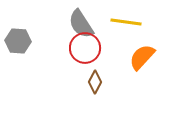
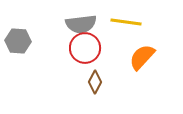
gray semicircle: rotated 64 degrees counterclockwise
